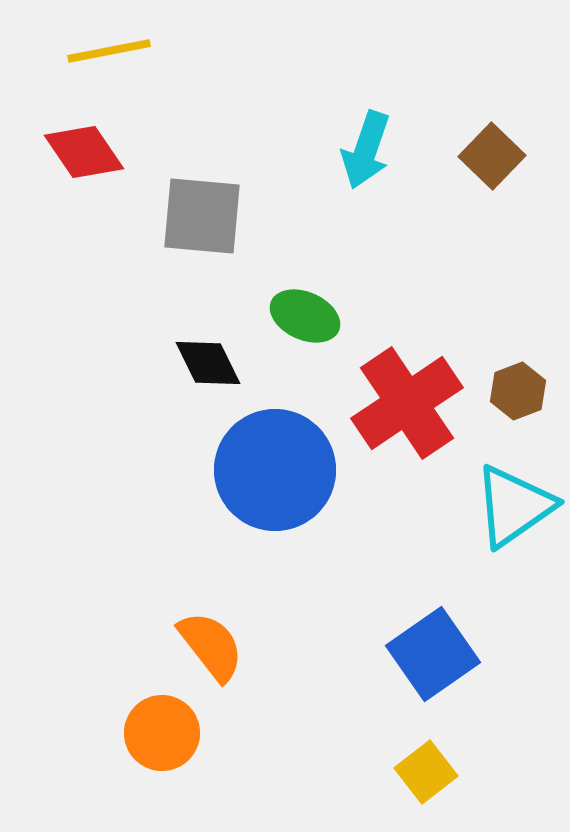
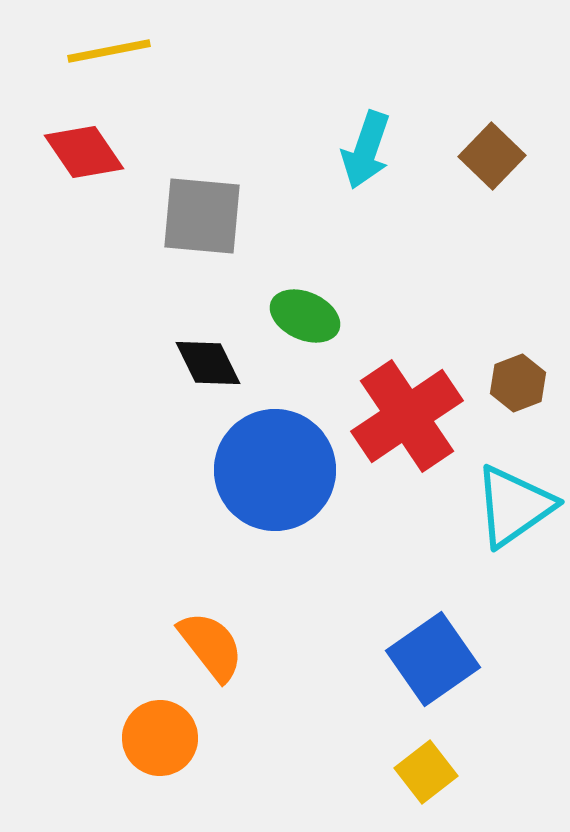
brown hexagon: moved 8 px up
red cross: moved 13 px down
blue square: moved 5 px down
orange circle: moved 2 px left, 5 px down
